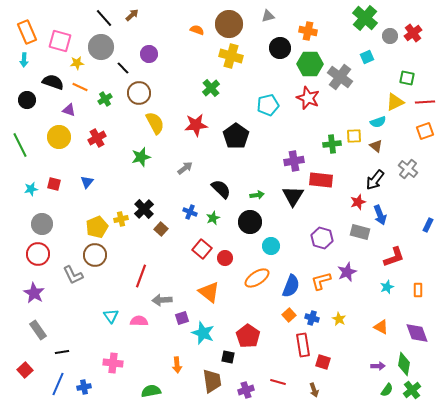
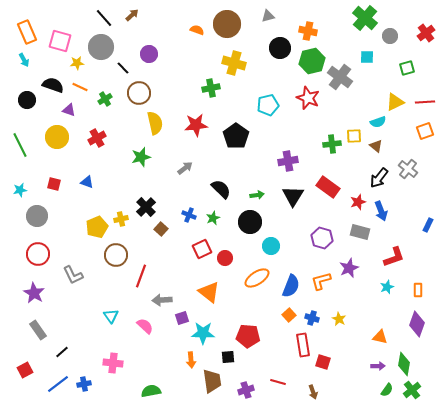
brown circle at (229, 24): moved 2 px left
red cross at (413, 33): moved 13 px right
yellow cross at (231, 56): moved 3 px right, 7 px down
cyan square at (367, 57): rotated 24 degrees clockwise
cyan arrow at (24, 60): rotated 32 degrees counterclockwise
green hexagon at (310, 64): moved 2 px right, 3 px up; rotated 15 degrees counterclockwise
green square at (407, 78): moved 10 px up; rotated 28 degrees counterclockwise
black semicircle at (53, 82): moved 3 px down
green cross at (211, 88): rotated 30 degrees clockwise
yellow semicircle at (155, 123): rotated 15 degrees clockwise
yellow circle at (59, 137): moved 2 px left
purple cross at (294, 161): moved 6 px left
red rectangle at (321, 180): moved 7 px right, 7 px down; rotated 30 degrees clockwise
black arrow at (375, 180): moved 4 px right, 2 px up
blue triangle at (87, 182): rotated 48 degrees counterclockwise
cyan star at (31, 189): moved 11 px left, 1 px down
black cross at (144, 209): moved 2 px right, 2 px up
blue cross at (190, 212): moved 1 px left, 3 px down
blue arrow at (380, 215): moved 1 px right, 4 px up
gray circle at (42, 224): moved 5 px left, 8 px up
red square at (202, 249): rotated 24 degrees clockwise
brown circle at (95, 255): moved 21 px right
purple star at (347, 272): moved 2 px right, 4 px up
pink semicircle at (139, 321): moved 6 px right, 5 px down; rotated 42 degrees clockwise
orange triangle at (381, 327): moved 1 px left, 10 px down; rotated 14 degrees counterclockwise
cyan star at (203, 333): rotated 20 degrees counterclockwise
purple diamond at (417, 333): moved 9 px up; rotated 40 degrees clockwise
red pentagon at (248, 336): rotated 30 degrees counterclockwise
black line at (62, 352): rotated 32 degrees counterclockwise
black square at (228, 357): rotated 16 degrees counterclockwise
orange arrow at (177, 365): moved 14 px right, 5 px up
red square at (25, 370): rotated 14 degrees clockwise
blue line at (58, 384): rotated 30 degrees clockwise
blue cross at (84, 387): moved 3 px up
brown arrow at (314, 390): moved 1 px left, 2 px down
